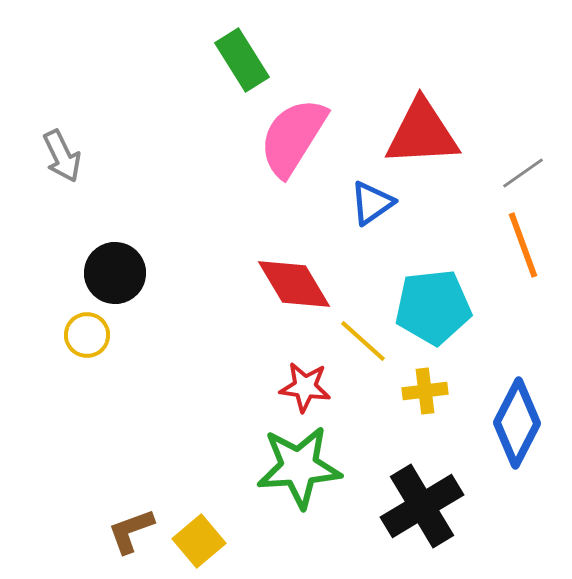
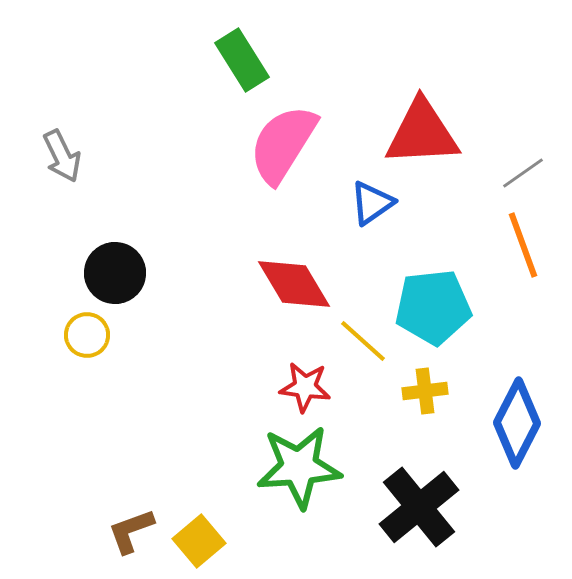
pink semicircle: moved 10 px left, 7 px down
black cross: moved 3 px left, 1 px down; rotated 8 degrees counterclockwise
